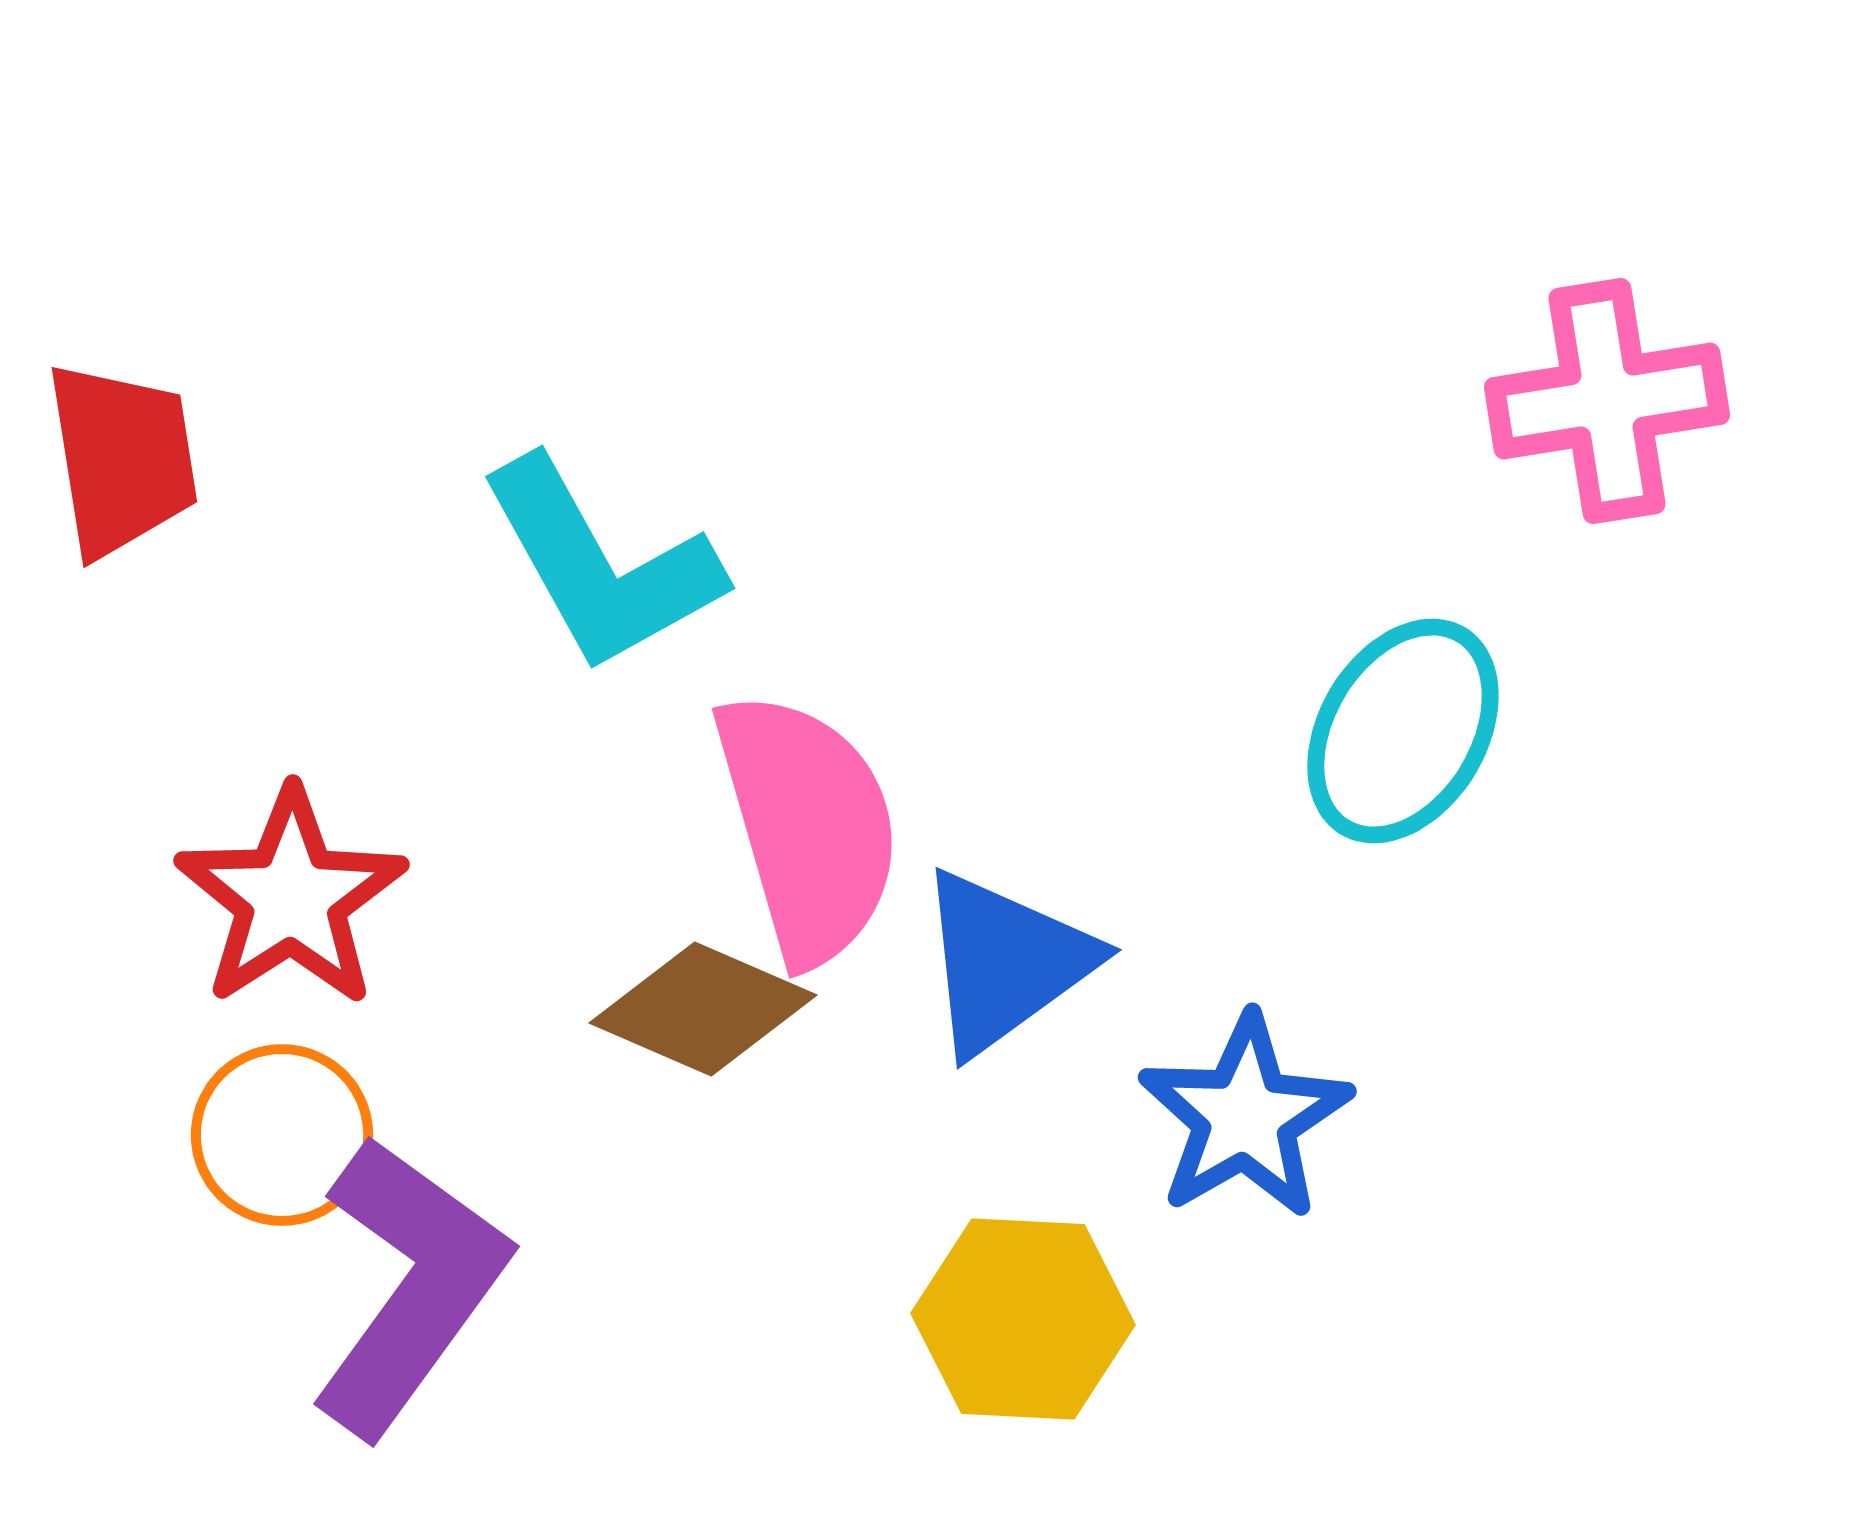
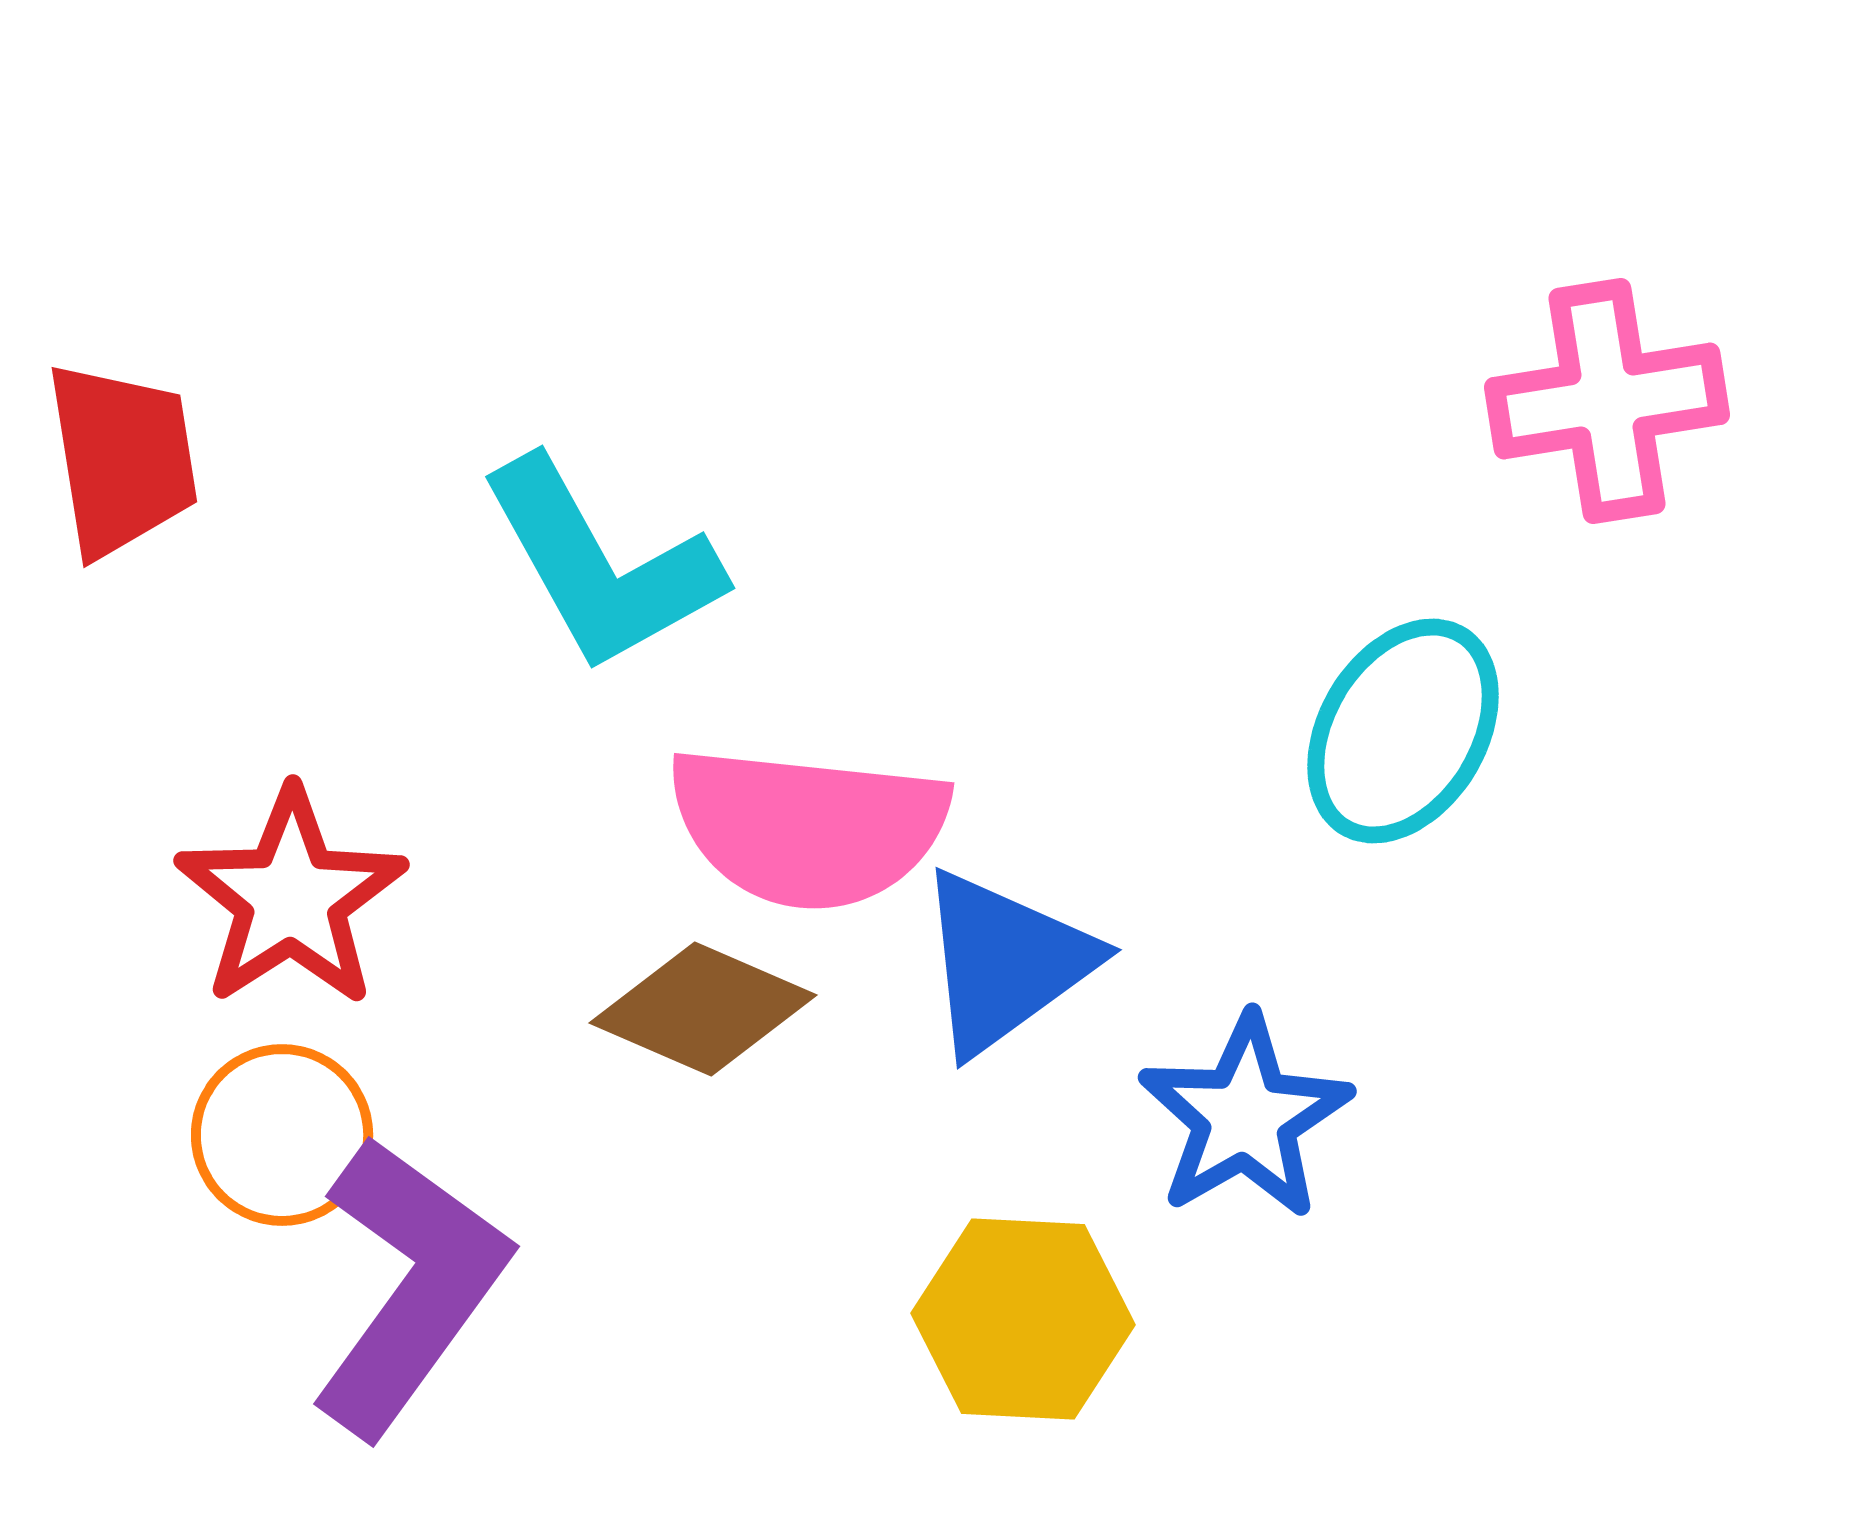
pink semicircle: rotated 112 degrees clockwise
